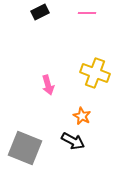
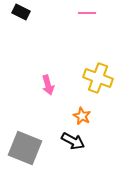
black rectangle: moved 19 px left; rotated 54 degrees clockwise
yellow cross: moved 3 px right, 5 px down
